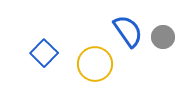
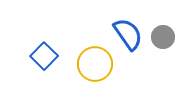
blue semicircle: moved 3 px down
blue square: moved 3 px down
